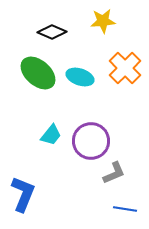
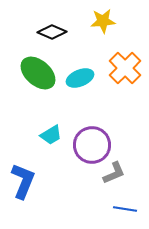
cyan ellipse: moved 1 px down; rotated 40 degrees counterclockwise
cyan trapezoid: rotated 20 degrees clockwise
purple circle: moved 1 px right, 4 px down
blue L-shape: moved 13 px up
